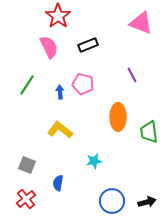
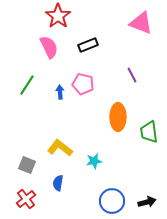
yellow L-shape: moved 18 px down
